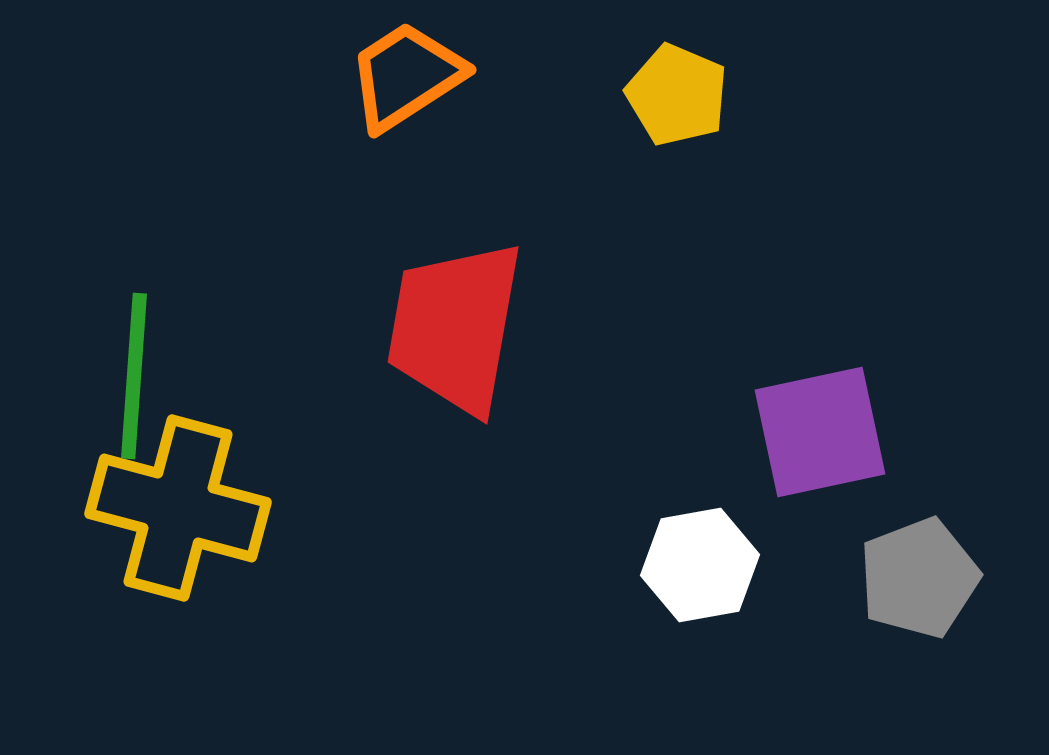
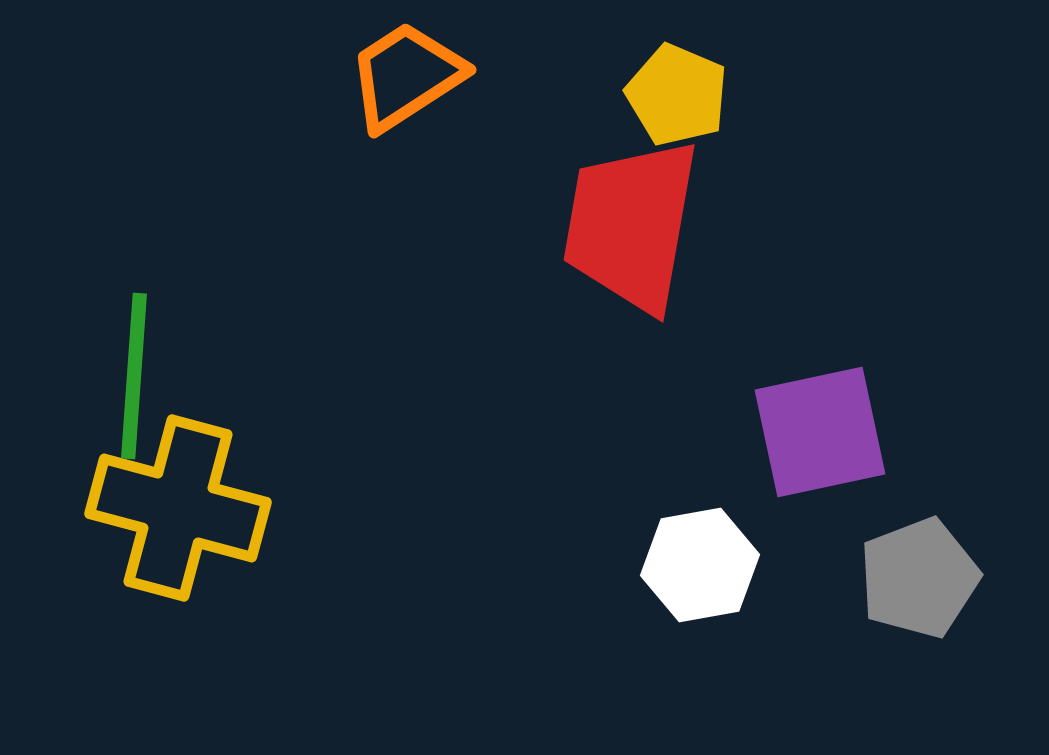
red trapezoid: moved 176 px right, 102 px up
